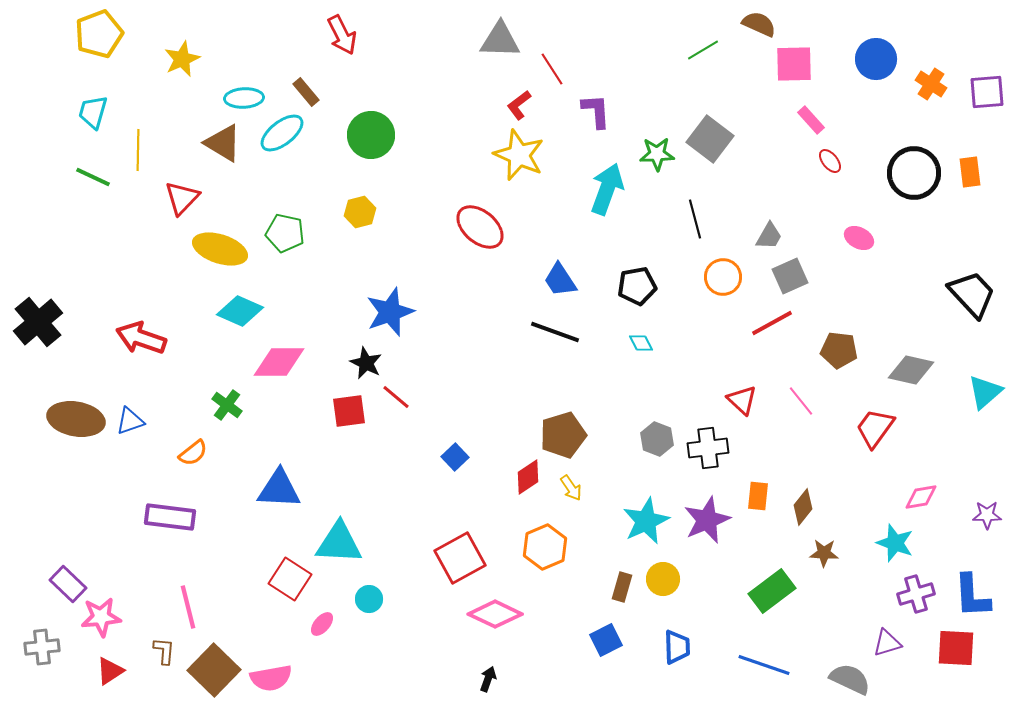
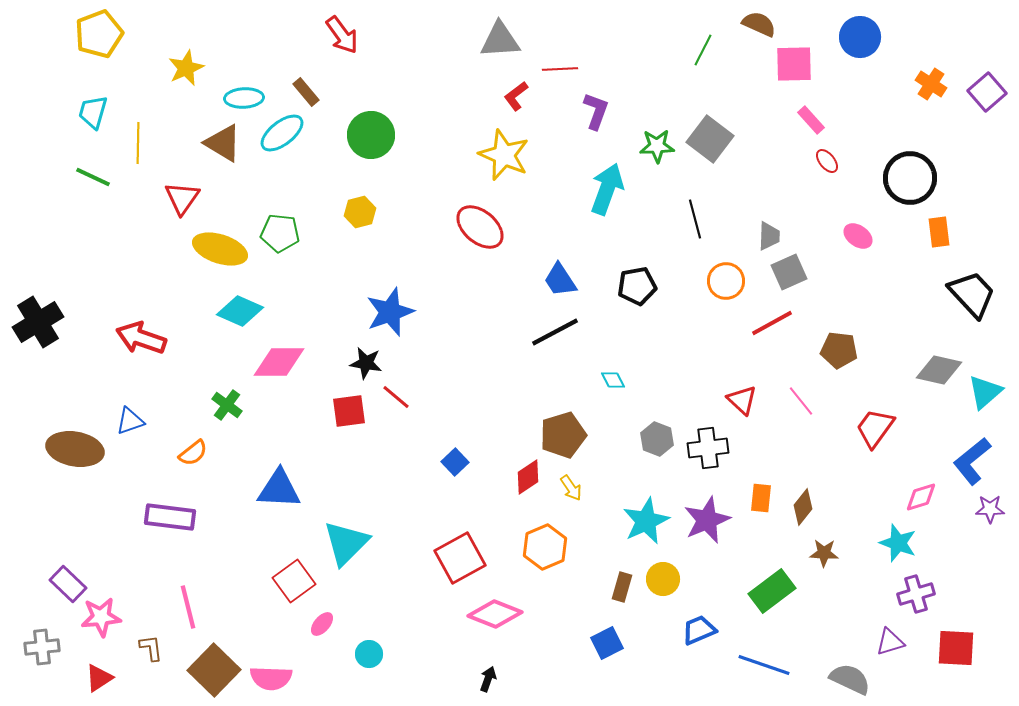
red arrow at (342, 35): rotated 9 degrees counterclockwise
gray triangle at (500, 40): rotated 6 degrees counterclockwise
green line at (703, 50): rotated 32 degrees counterclockwise
yellow star at (182, 59): moved 4 px right, 9 px down
blue circle at (876, 59): moved 16 px left, 22 px up
red line at (552, 69): moved 8 px right; rotated 60 degrees counterclockwise
purple square at (987, 92): rotated 36 degrees counterclockwise
red L-shape at (519, 105): moved 3 px left, 9 px up
purple L-shape at (596, 111): rotated 24 degrees clockwise
yellow line at (138, 150): moved 7 px up
green star at (657, 154): moved 8 px up
yellow star at (519, 155): moved 15 px left
red ellipse at (830, 161): moved 3 px left
orange rectangle at (970, 172): moved 31 px left, 60 px down
black circle at (914, 173): moved 4 px left, 5 px down
red triangle at (182, 198): rotated 9 degrees counterclockwise
green pentagon at (285, 233): moved 5 px left; rotated 6 degrees counterclockwise
gray trapezoid at (769, 236): rotated 28 degrees counterclockwise
pink ellipse at (859, 238): moved 1 px left, 2 px up; rotated 8 degrees clockwise
gray square at (790, 276): moved 1 px left, 4 px up
orange circle at (723, 277): moved 3 px right, 4 px down
black cross at (38, 322): rotated 9 degrees clockwise
black line at (555, 332): rotated 48 degrees counterclockwise
cyan diamond at (641, 343): moved 28 px left, 37 px down
black star at (366, 363): rotated 16 degrees counterclockwise
gray diamond at (911, 370): moved 28 px right
brown ellipse at (76, 419): moved 1 px left, 30 px down
blue square at (455, 457): moved 5 px down
orange rectangle at (758, 496): moved 3 px right, 2 px down
pink diamond at (921, 497): rotated 8 degrees counterclockwise
purple star at (987, 515): moved 3 px right, 6 px up
cyan triangle at (339, 543): moved 7 px right; rotated 48 degrees counterclockwise
cyan star at (895, 543): moved 3 px right
red square at (290, 579): moved 4 px right, 2 px down; rotated 21 degrees clockwise
blue L-shape at (972, 596): moved 135 px up; rotated 54 degrees clockwise
cyan circle at (369, 599): moved 55 px down
pink diamond at (495, 614): rotated 4 degrees counterclockwise
blue square at (606, 640): moved 1 px right, 3 px down
purple triangle at (887, 643): moved 3 px right, 1 px up
blue trapezoid at (677, 647): moved 22 px right, 17 px up; rotated 111 degrees counterclockwise
brown L-shape at (164, 651): moved 13 px left, 3 px up; rotated 12 degrees counterclockwise
red triangle at (110, 671): moved 11 px left, 7 px down
pink semicircle at (271, 678): rotated 12 degrees clockwise
